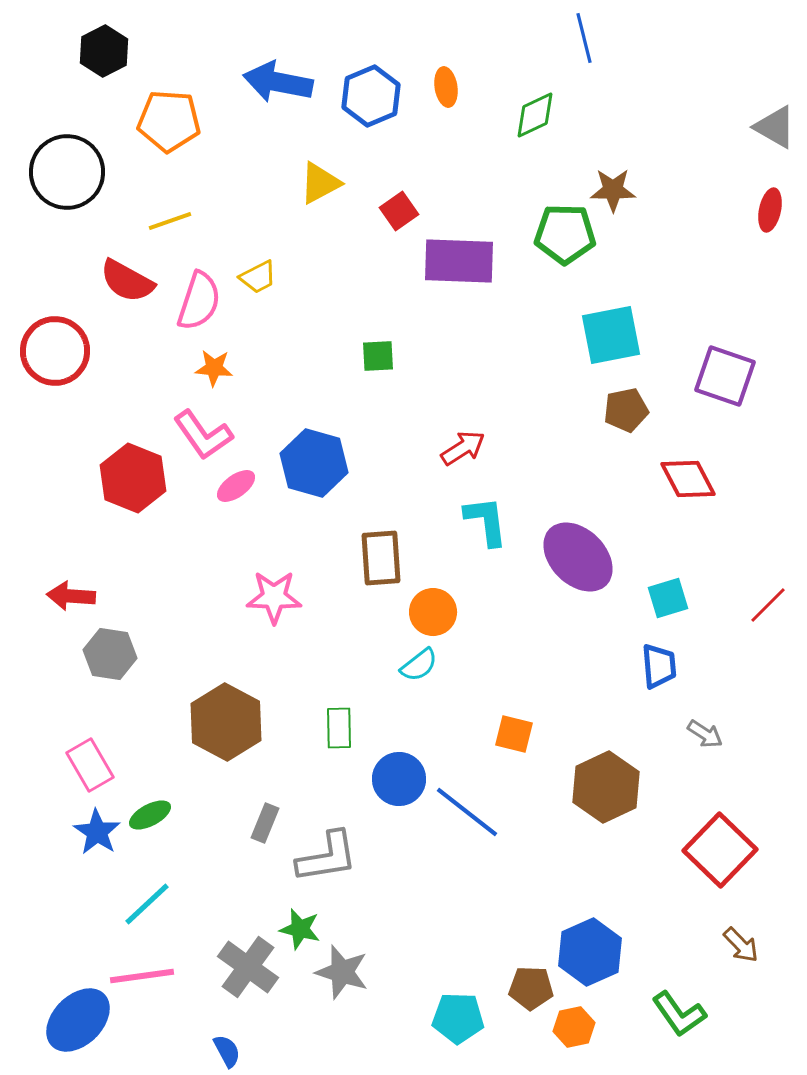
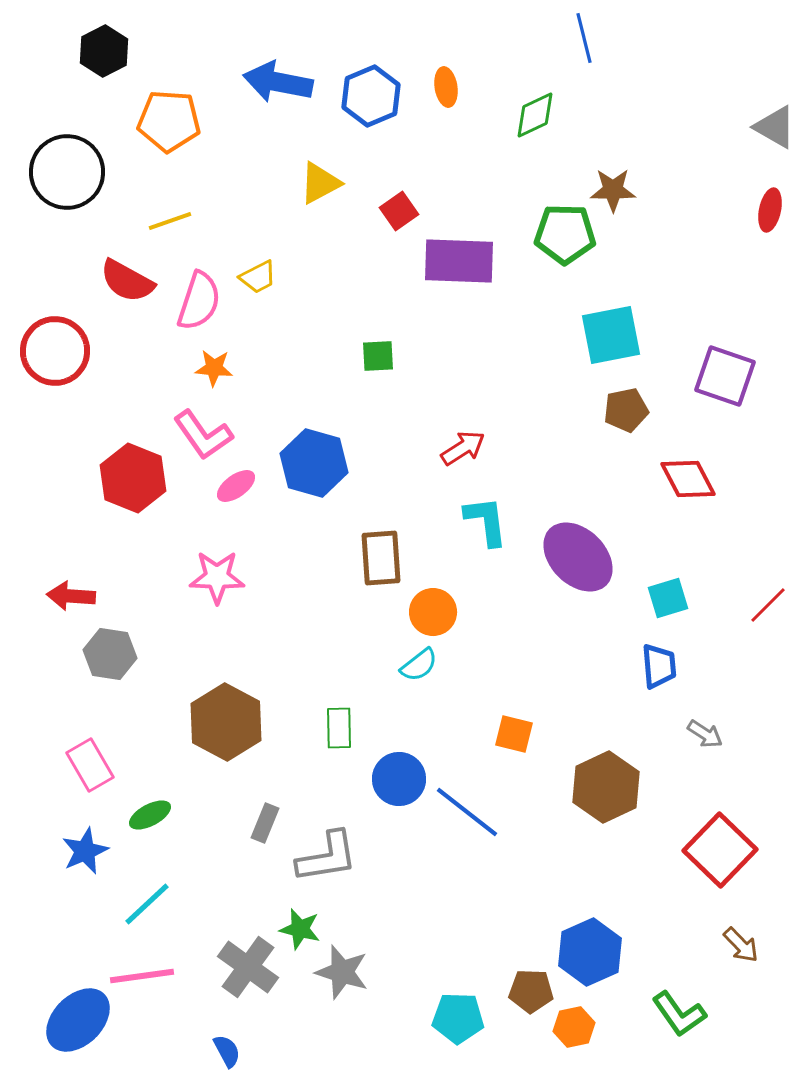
pink star at (274, 597): moved 57 px left, 20 px up
blue star at (97, 832): moved 12 px left, 19 px down; rotated 15 degrees clockwise
brown pentagon at (531, 988): moved 3 px down
